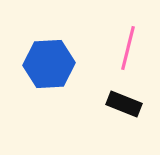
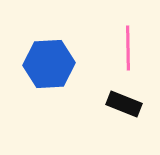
pink line: rotated 15 degrees counterclockwise
